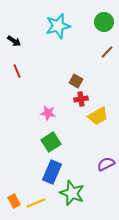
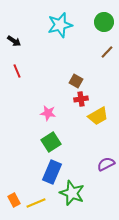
cyan star: moved 2 px right, 1 px up
orange rectangle: moved 1 px up
